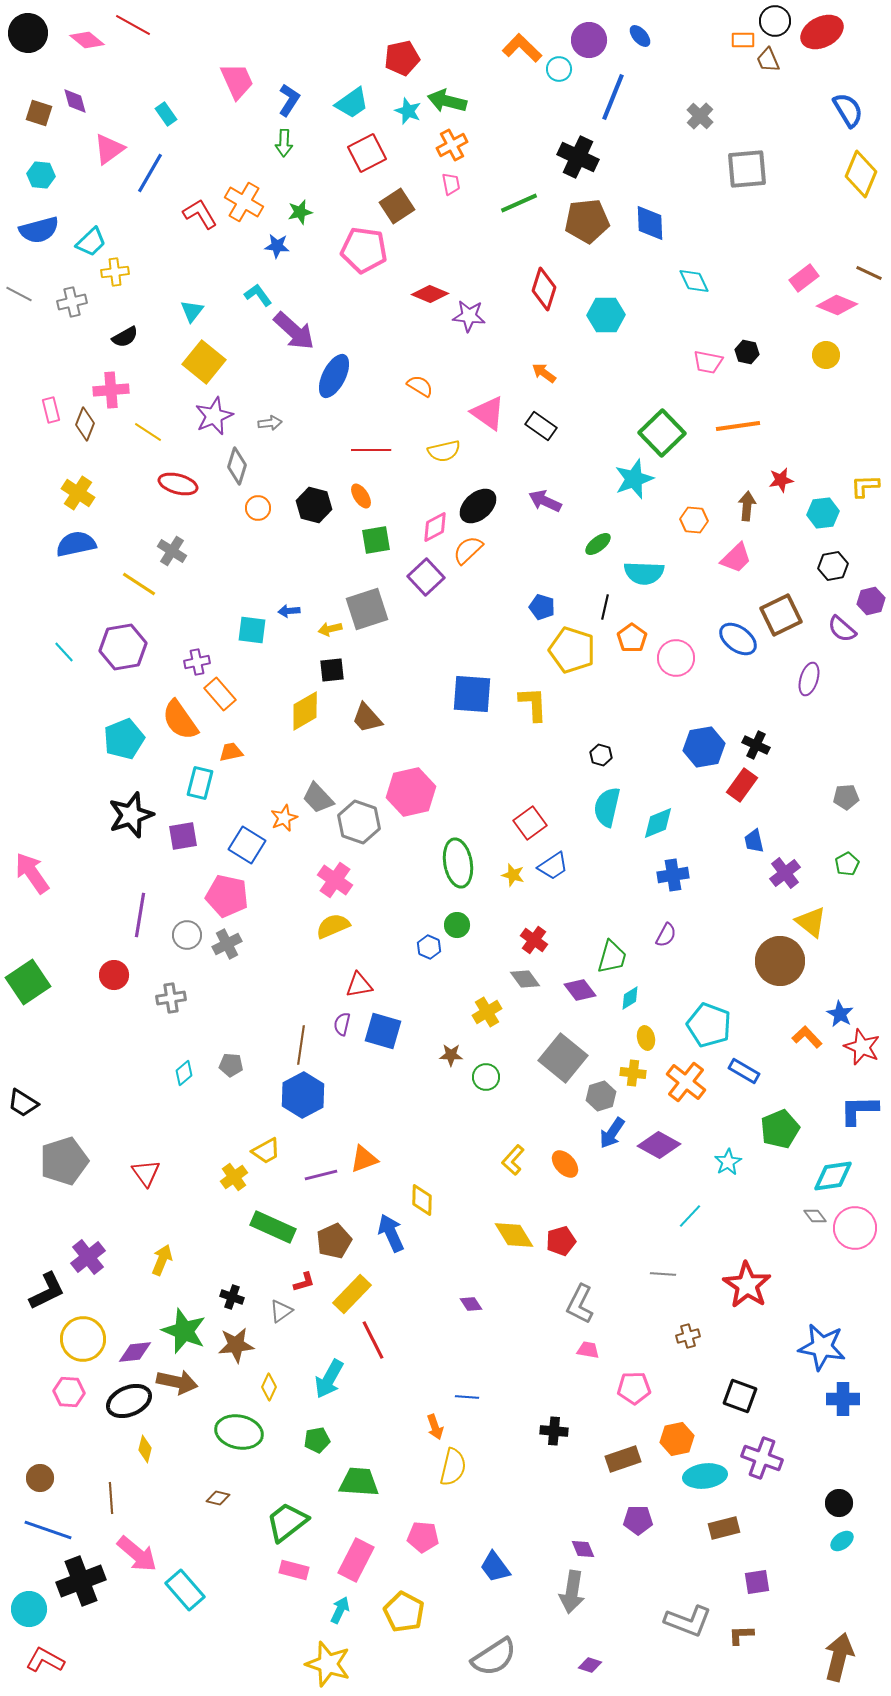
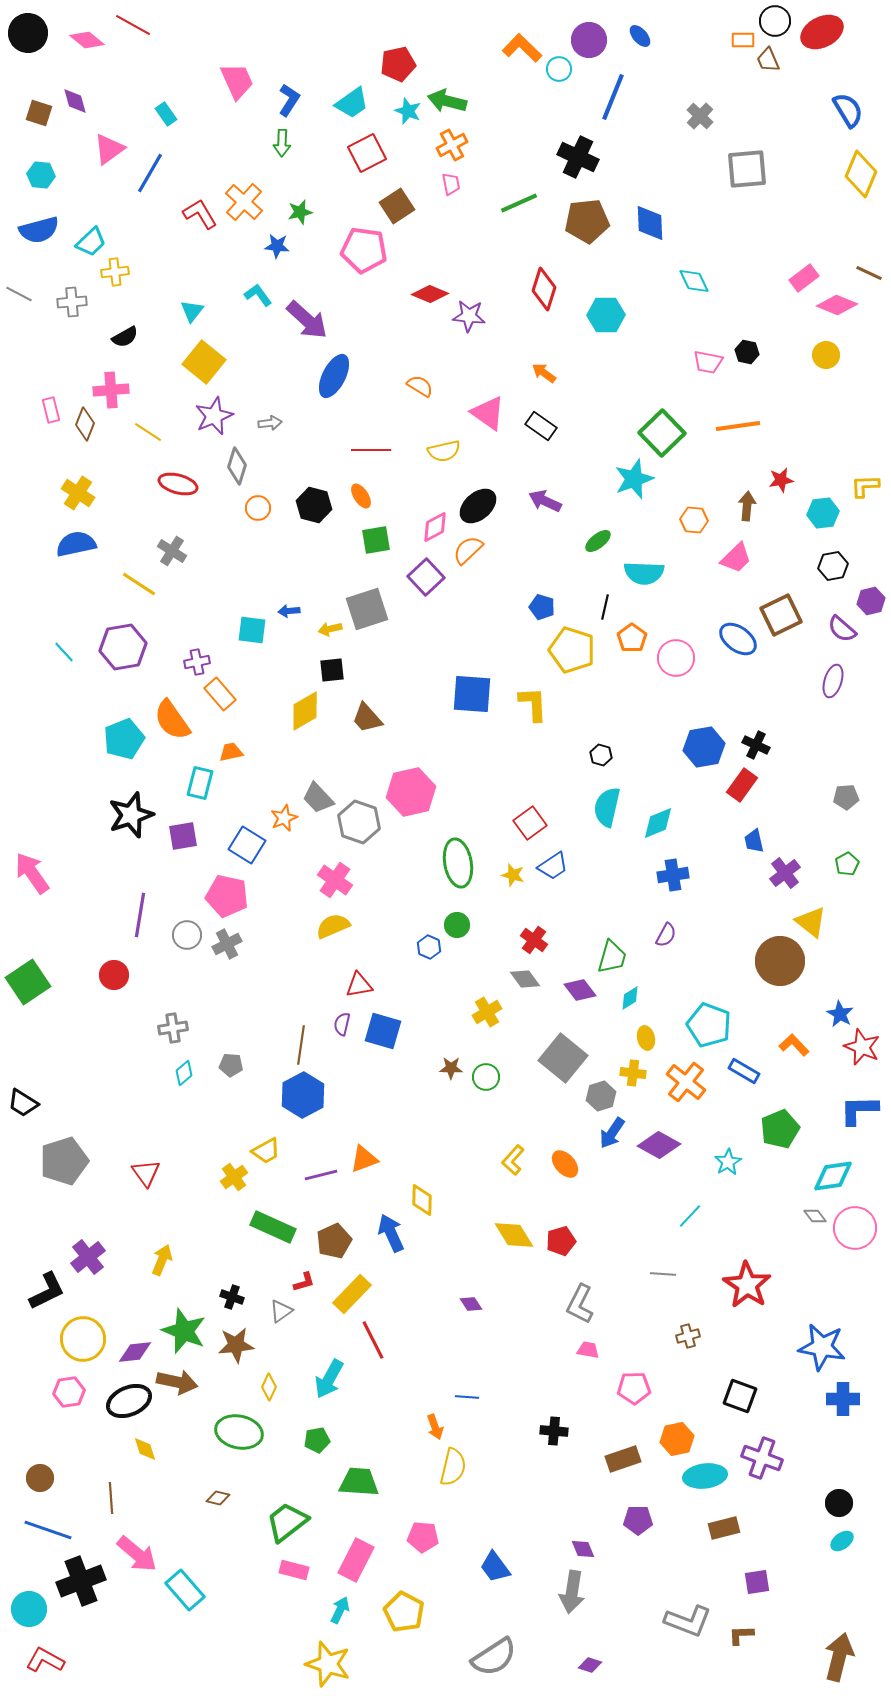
red pentagon at (402, 58): moved 4 px left, 6 px down
green arrow at (284, 143): moved 2 px left
orange cross at (244, 202): rotated 12 degrees clockwise
gray cross at (72, 302): rotated 8 degrees clockwise
purple arrow at (294, 331): moved 13 px right, 11 px up
green ellipse at (598, 544): moved 3 px up
purple ellipse at (809, 679): moved 24 px right, 2 px down
orange semicircle at (180, 720): moved 8 px left
gray cross at (171, 998): moved 2 px right, 30 px down
orange L-shape at (807, 1037): moved 13 px left, 8 px down
brown star at (451, 1055): moved 13 px down
pink hexagon at (69, 1392): rotated 12 degrees counterclockwise
yellow diamond at (145, 1449): rotated 32 degrees counterclockwise
